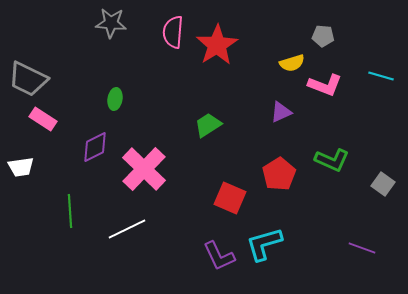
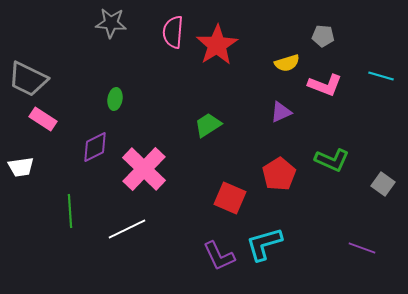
yellow semicircle: moved 5 px left
